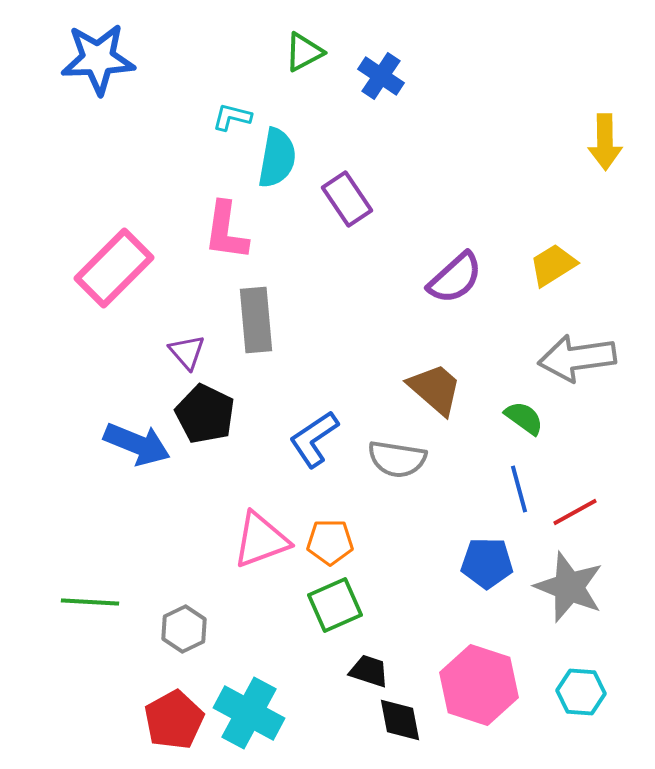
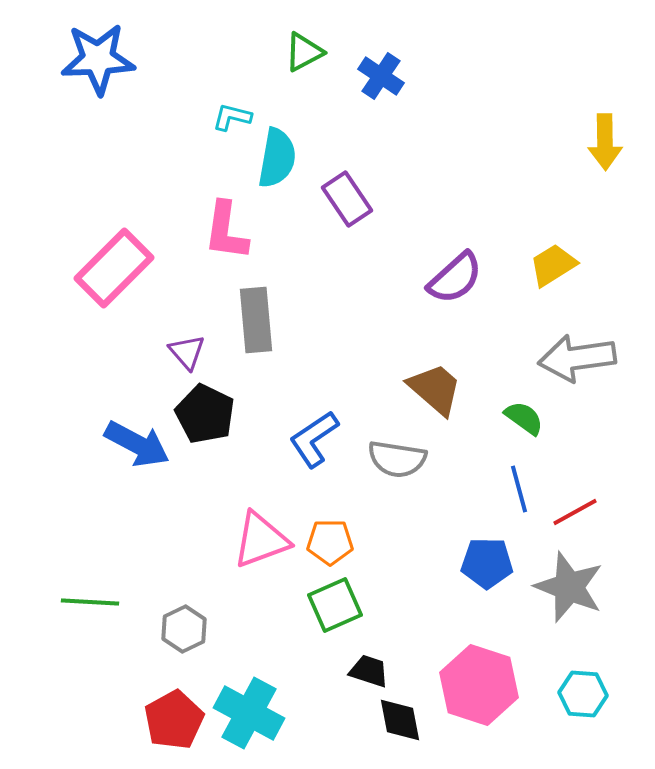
blue arrow: rotated 6 degrees clockwise
cyan hexagon: moved 2 px right, 2 px down
